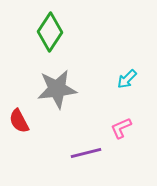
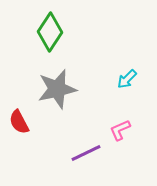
gray star: rotated 6 degrees counterclockwise
red semicircle: moved 1 px down
pink L-shape: moved 1 px left, 2 px down
purple line: rotated 12 degrees counterclockwise
